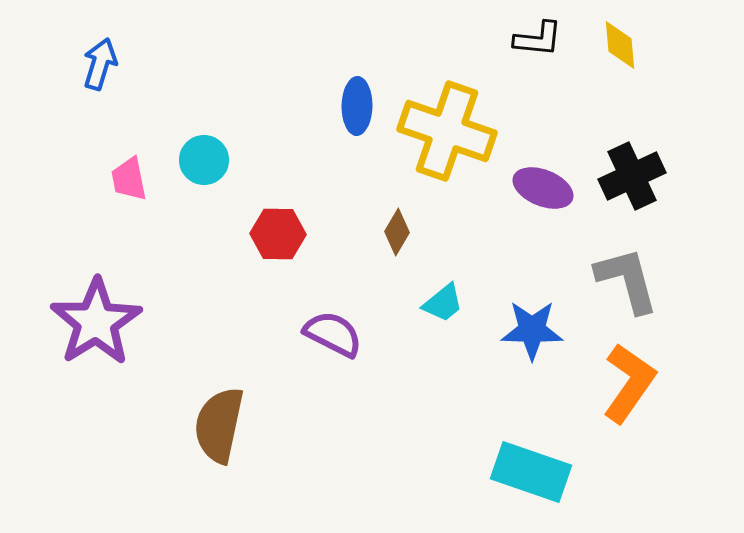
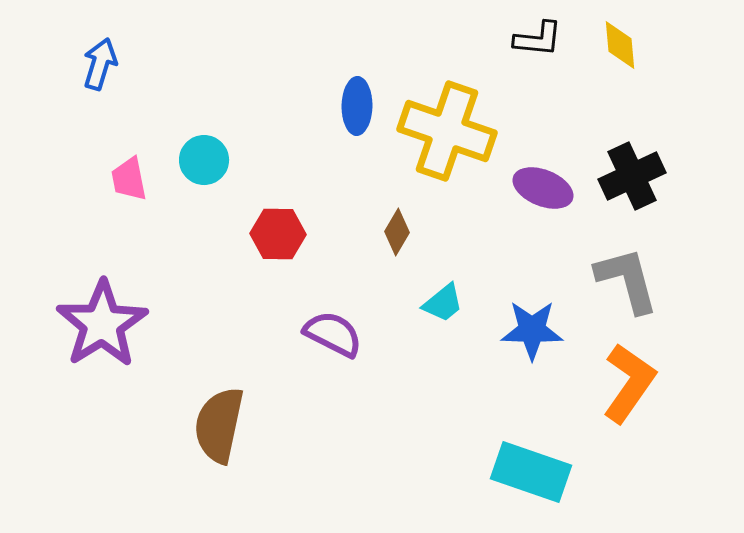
purple star: moved 6 px right, 2 px down
